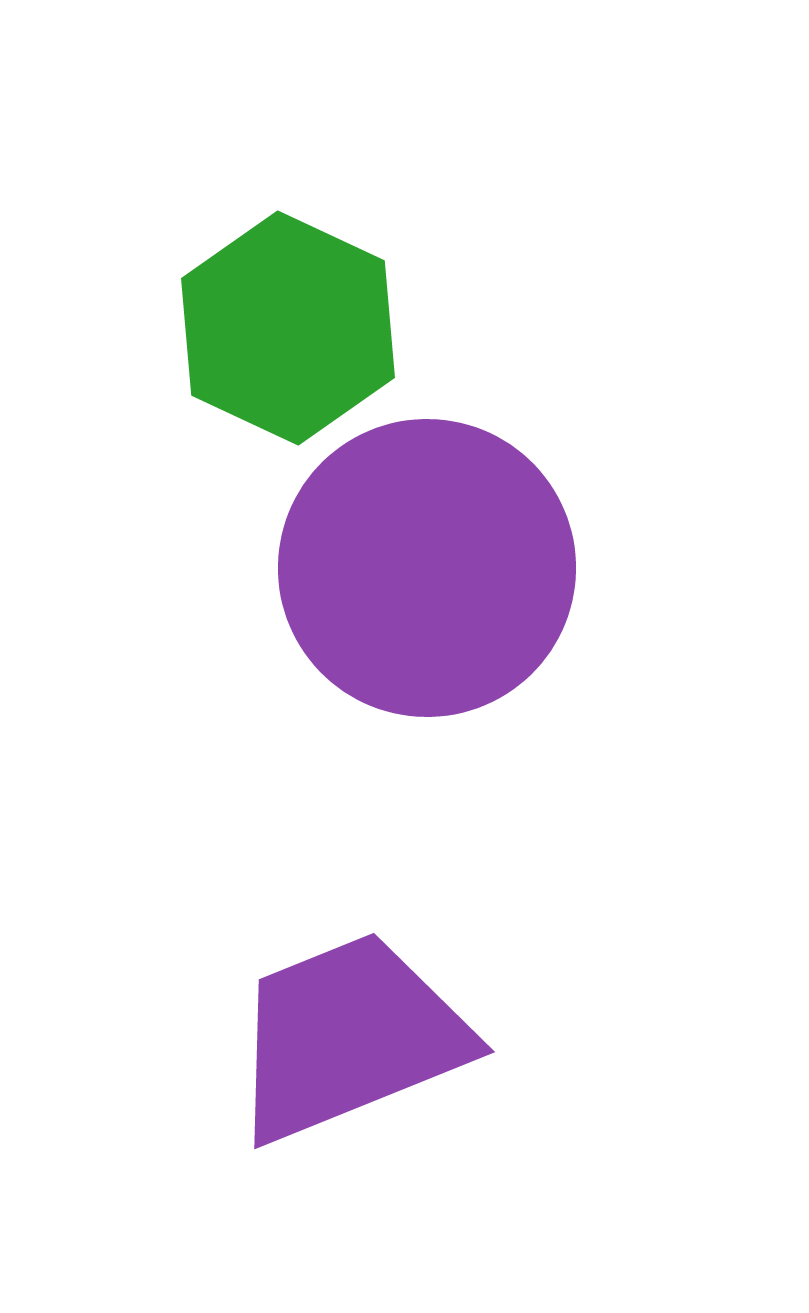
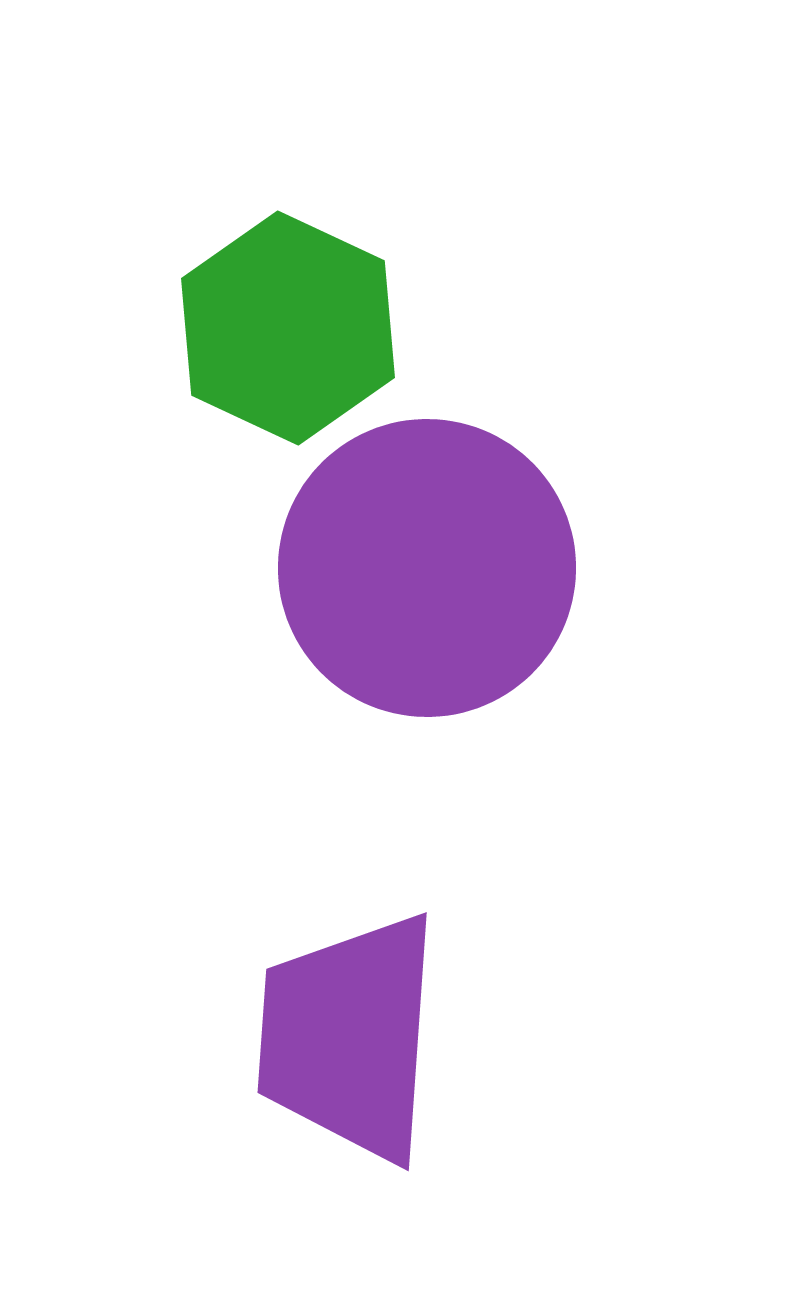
purple trapezoid: rotated 64 degrees counterclockwise
